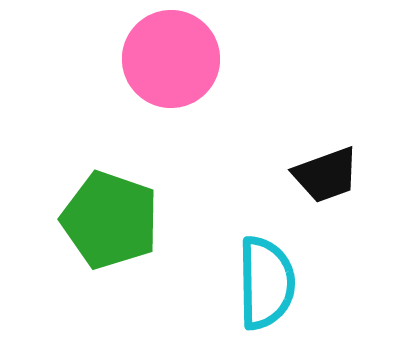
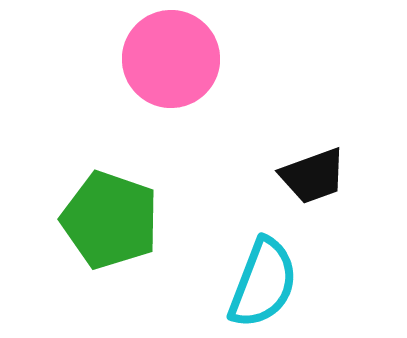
black trapezoid: moved 13 px left, 1 px down
cyan semicircle: moved 3 px left; rotated 22 degrees clockwise
